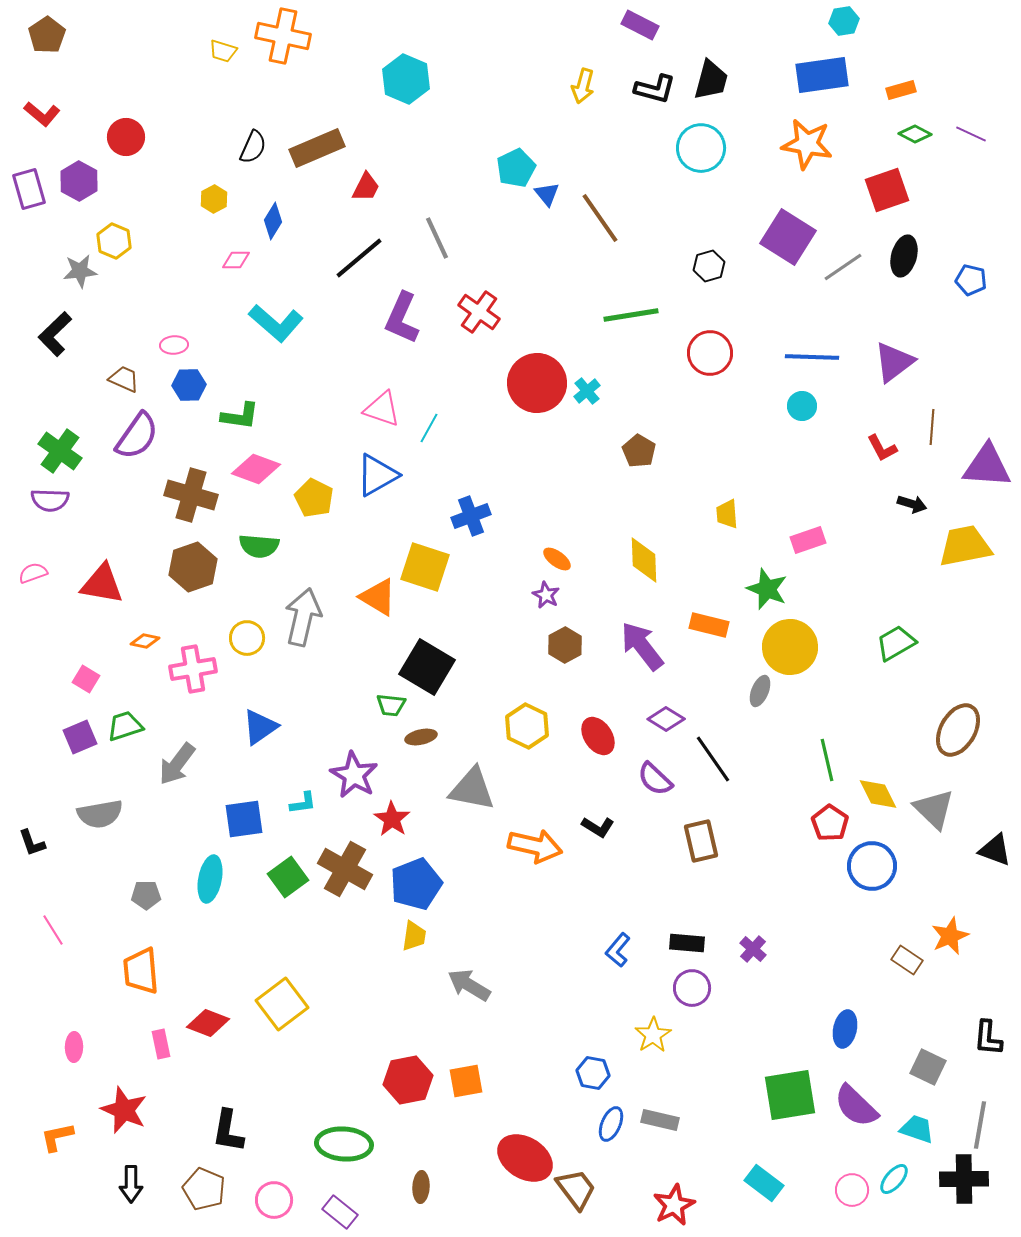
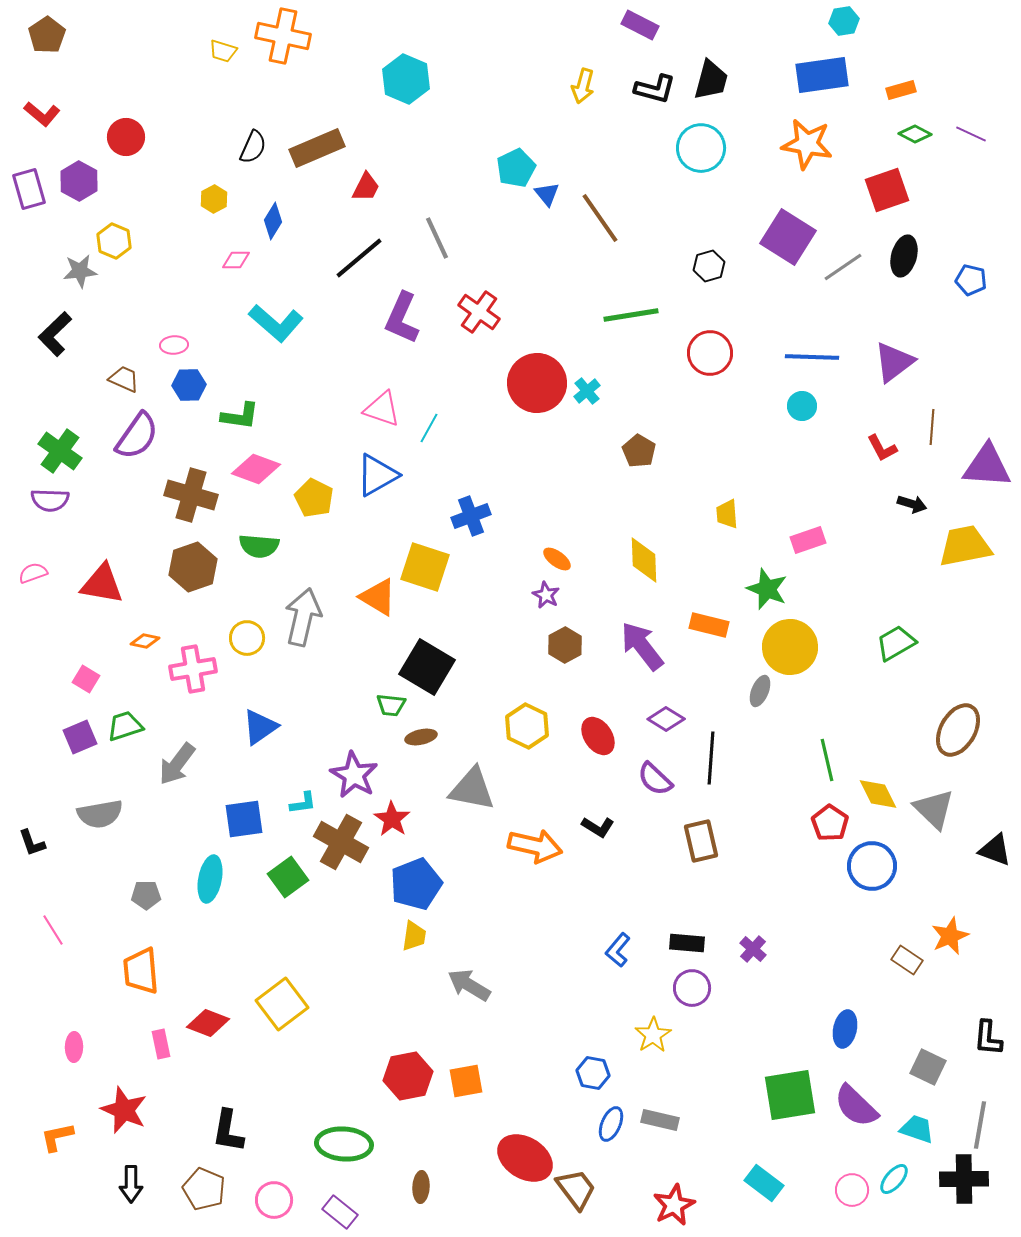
black line at (713, 759): moved 2 px left, 1 px up; rotated 39 degrees clockwise
brown cross at (345, 869): moved 4 px left, 27 px up
red hexagon at (408, 1080): moved 4 px up
